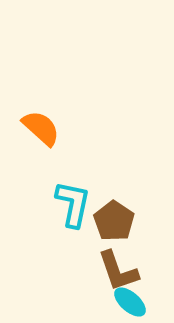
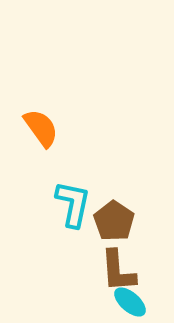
orange semicircle: rotated 12 degrees clockwise
brown L-shape: rotated 15 degrees clockwise
